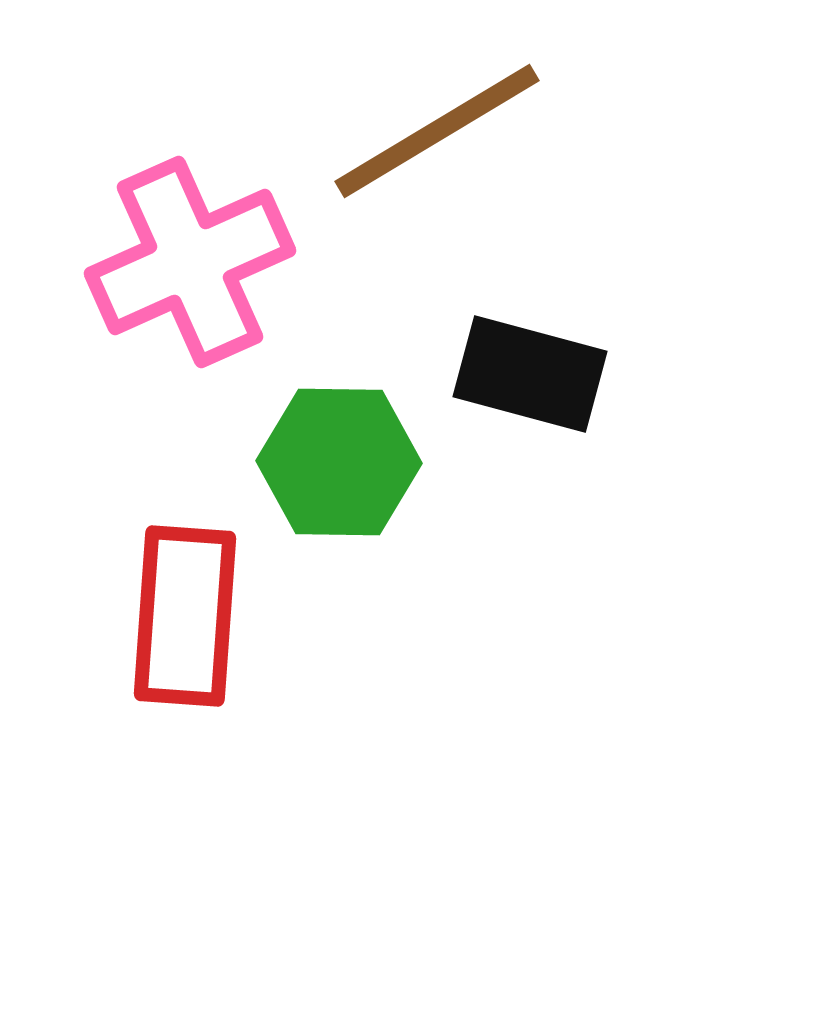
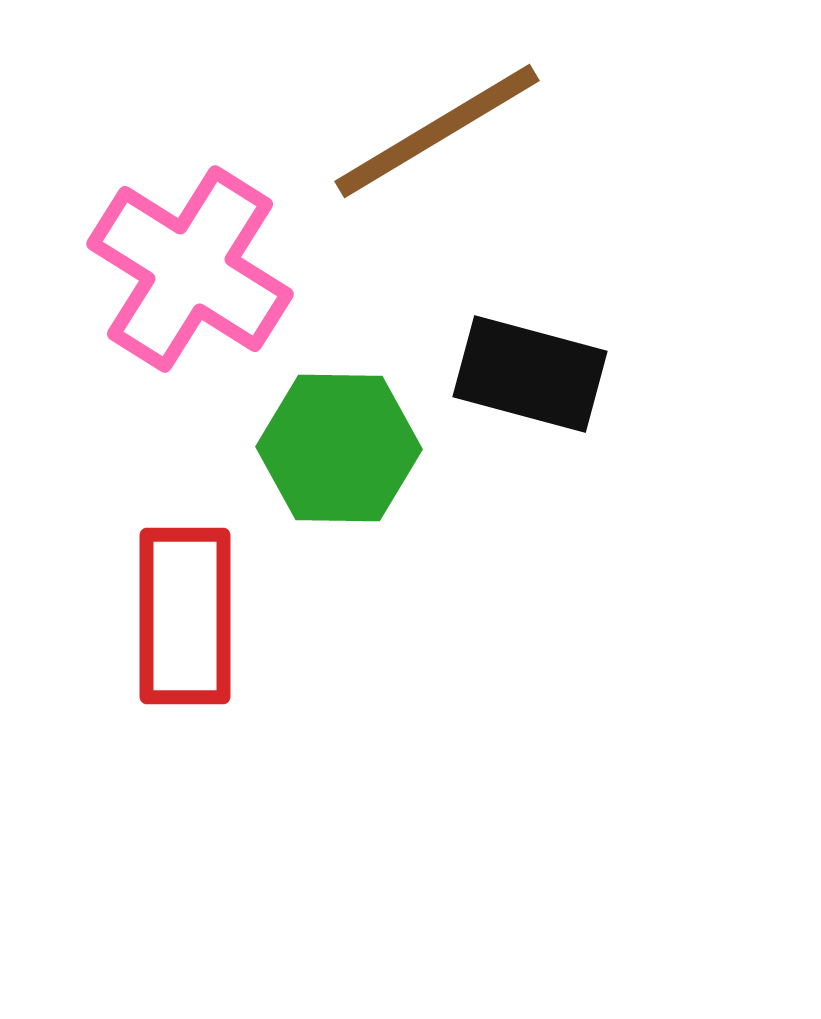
pink cross: moved 7 px down; rotated 34 degrees counterclockwise
green hexagon: moved 14 px up
red rectangle: rotated 4 degrees counterclockwise
